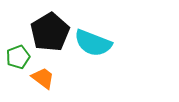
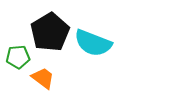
green pentagon: rotated 15 degrees clockwise
